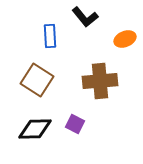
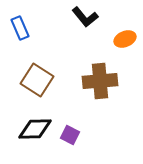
blue rectangle: moved 30 px left, 8 px up; rotated 20 degrees counterclockwise
purple square: moved 5 px left, 11 px down
